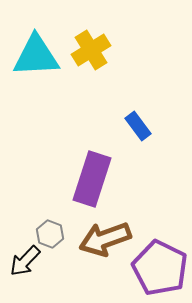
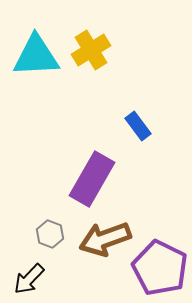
purple rectangle: rotated 12 degrees clockwise
black arrow: moved 4 px right, 18 px down
